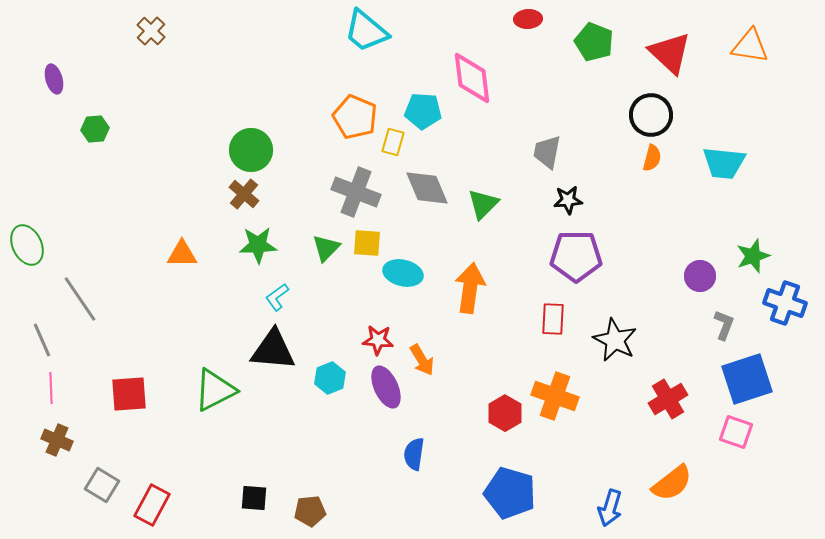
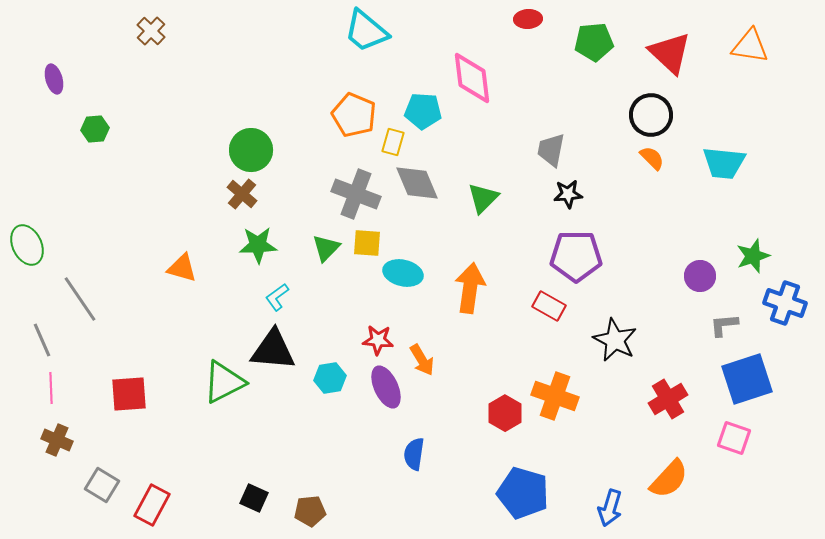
green pentagon at (594, 42): rotated 27 degrees counterclockwise
orange pentagon at (355, 117): moved 1 px left, 2 px up
gray trapezoid at (547, 152): moved 4 px right, 2 px up
orange semicircle at (652, 158): rotated 60 degrees counterclockwise
gray diamond at (427, 188): moved 10 px left, 5 px up
gray cross at (356, 192): moved 2 px down
brown cross at (244, 194): moved 2 px left
black star at (568, 200): moved 6 px up
green triangle at (483, 204): moved 6 px up
orange triangle at (182, 254): moved 14 px down; rotated 16 degrees clockwise
red rectangle at (553, 319): moved 4 px left, 13 px up; rotated 64 degrees counterclockwise
gray L-shape at (724, 325): rotated 116 degrees counterclockwise
cyan hexagon at (330, 378): rotated 12 degrees clockwise
green triangle at (215, 390): moved 9 px right, 8 px up
pink square at (736, 432): moved 2 px left, 6 px down
orange semicircle at (672, 483): moved 3 px left, 4 px up; rotated 9 degrees counterclockwise
blue pentagon at (510, 493): moved 13 px right
black square at (254, 498): rotated 20 degrees clockwise
